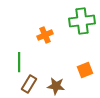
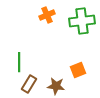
orange cross: moved 2 px right, 20 px up
orange square: moved 7 px left
